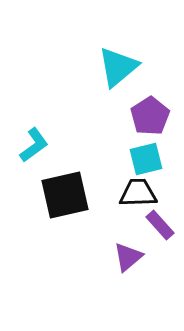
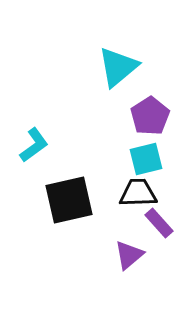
black square: moved 4 px right, 5 px down
purple rectangle: moved 1 px left, 2 px up
purple triangle: moved 1 px right, 2 px up
